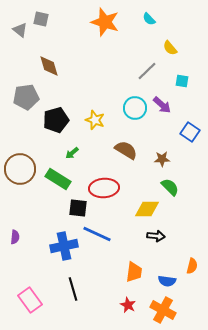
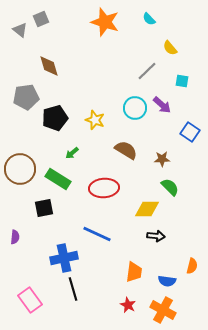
gray square: rotated 35 degrees counterclockwise
black pentagon: moved 1 px left, 2 px up
black square: moved 34 px left; rotated 18 degrees counterclockwise
blue cross: moved 12 px down
